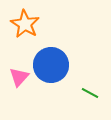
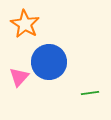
blue circle: moved 2 px left, 3 px up
green line: rotated 36 degrees counterclockwise
